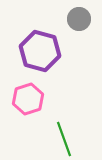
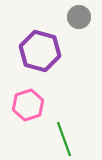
gray circle: moved 2 px up
pink hexagon: moved 6 px down
